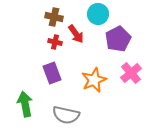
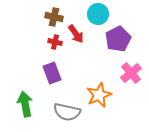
orange star: moved 5 px right, 15 px down
gray semicircle: moved 1 px right, 3 px up
